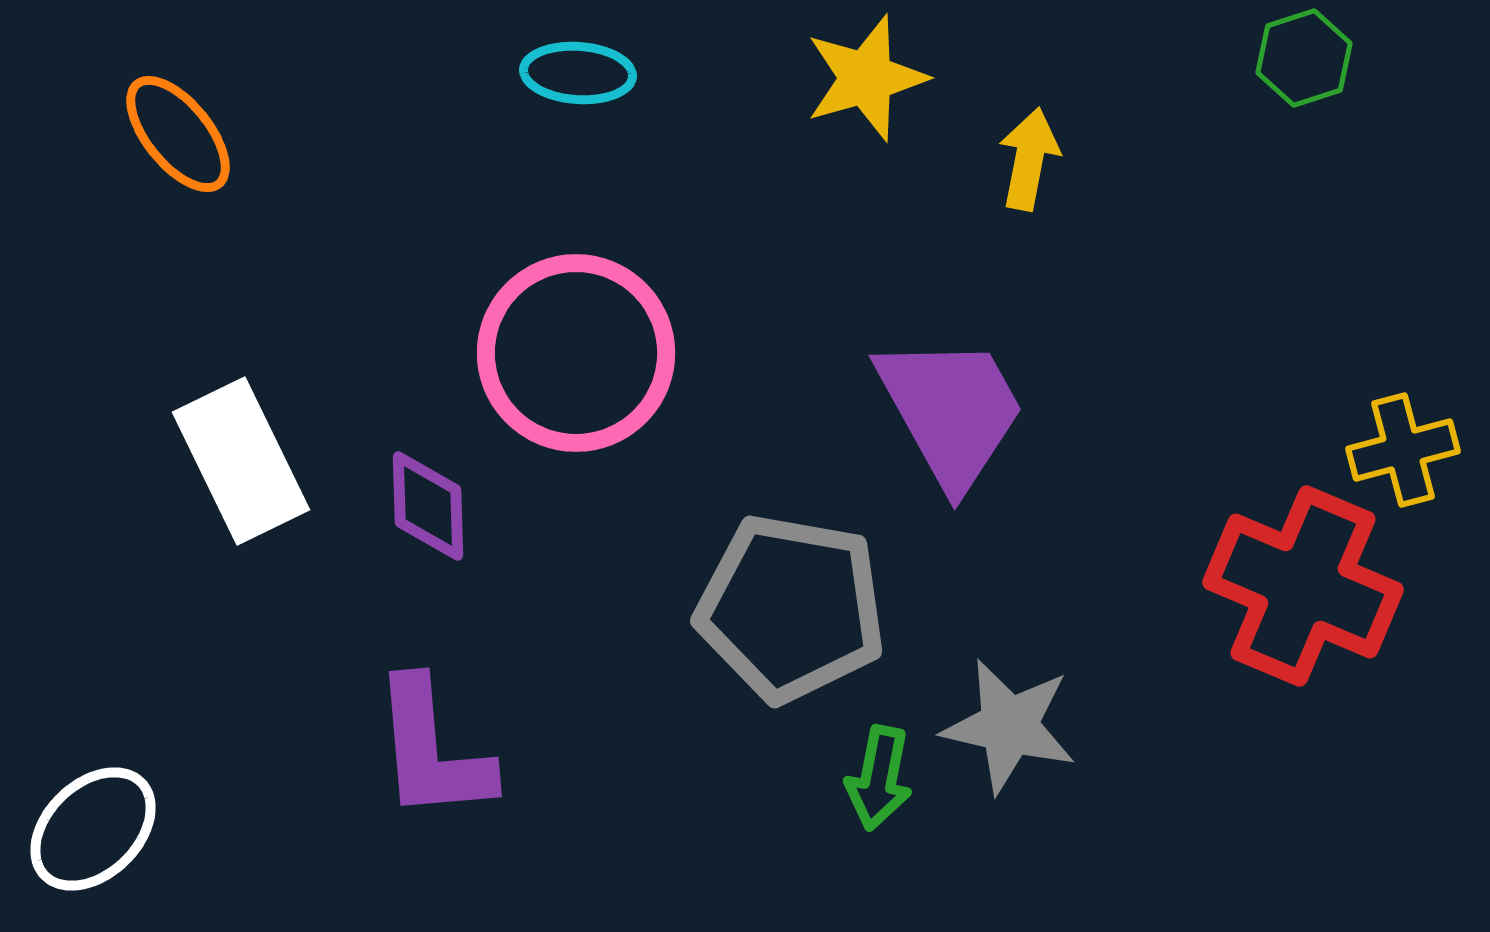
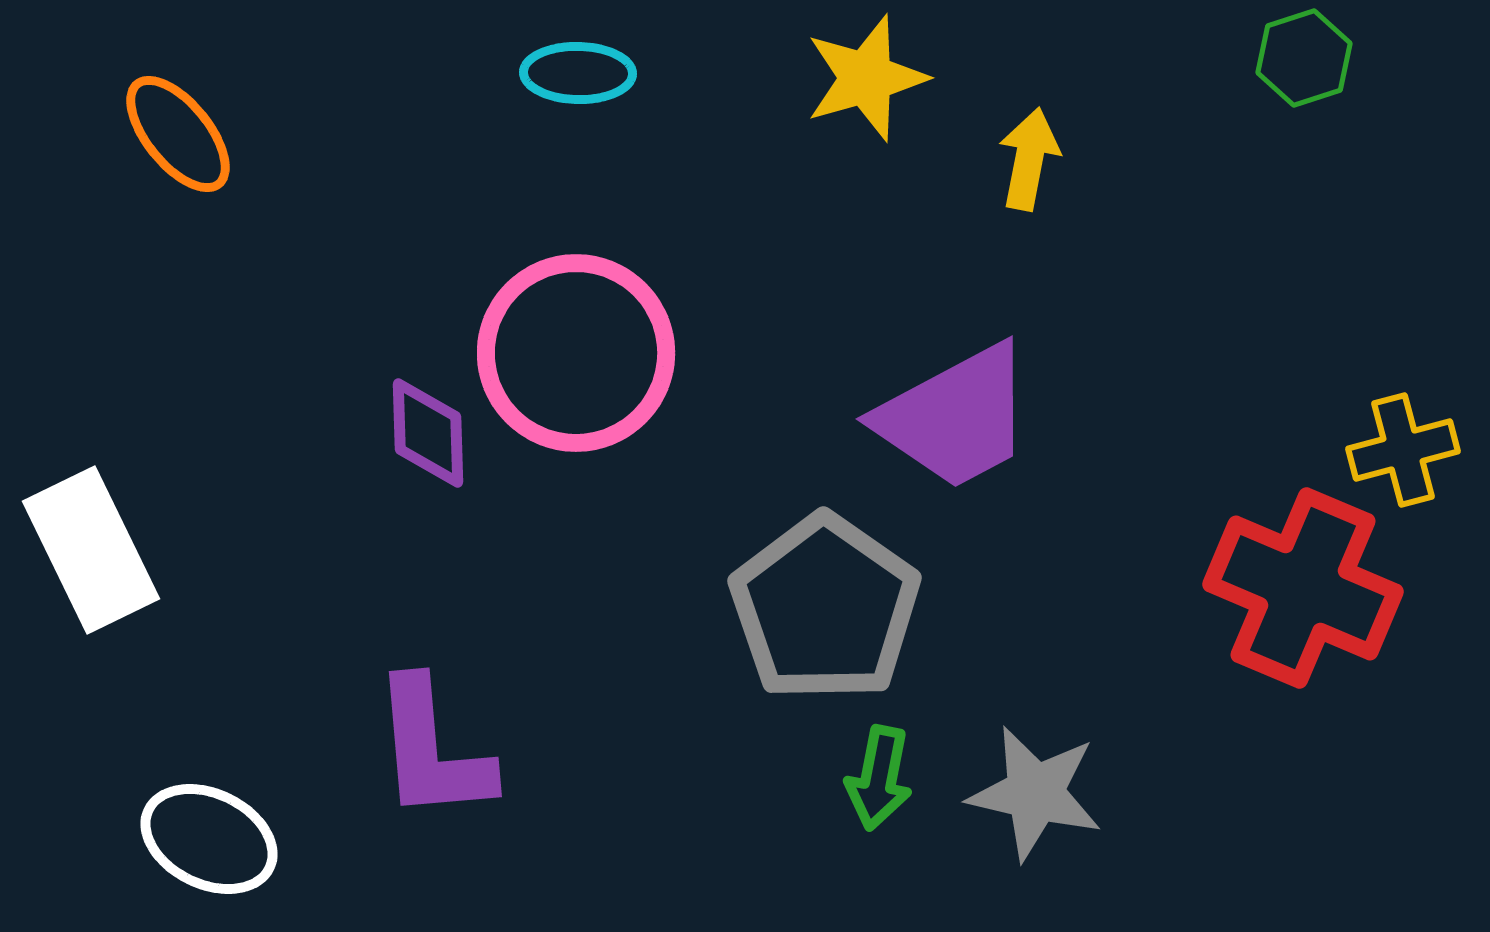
cyan ellipse: rotated 3 degrees counterclockwise
purple trapezoid: moved 4 px right, 6 px down; rotated 91 degrees clockwise
white rectangle: moved 150 px left, 89 px down
purple diamond: moved 73 px up
red cross: moved 2 px down
gray pentagon: moved 34 px right; rotated 25 degrees clockwise
gray star: moved 26 px right, 67 px down
white ellipse: moved 116 px right, 10 px down; rotated 70 degrees clockwise
